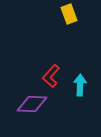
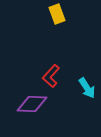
yellow rectangle: moved 12 px left
cyan arrow: moved 7 px right, 3 px down; rotated 145 degrees clockwise
